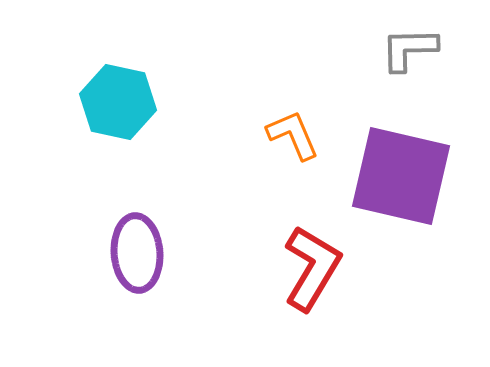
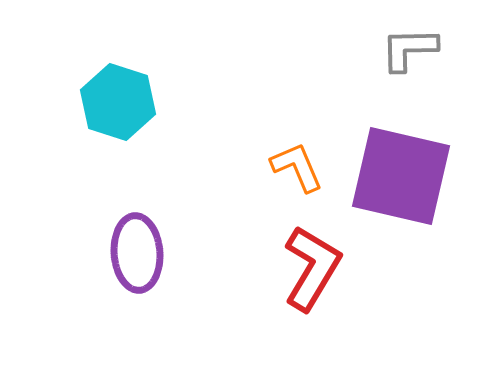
cyan hexagon: rotated 6 degrees clockwise
orange L-shape: moved 4 px right, 32 px down
